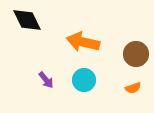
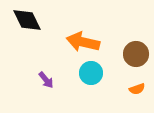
cyan circle: moved 7 px right, 7 px up
orange semicircle: moved 4 px right, 1 px down
